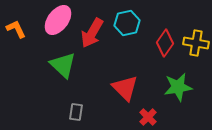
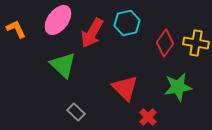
gray rectangle: rotated 54 degrees counterclockwise
